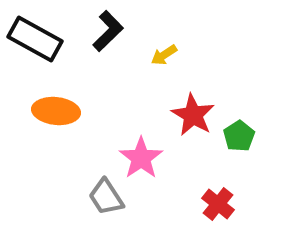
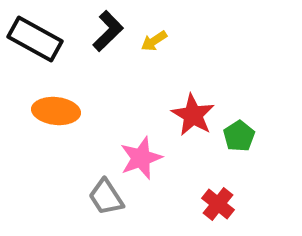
yellow arrow: moved 10 px left, 14 px up
pink star: rotated 15 degrees clockwise
